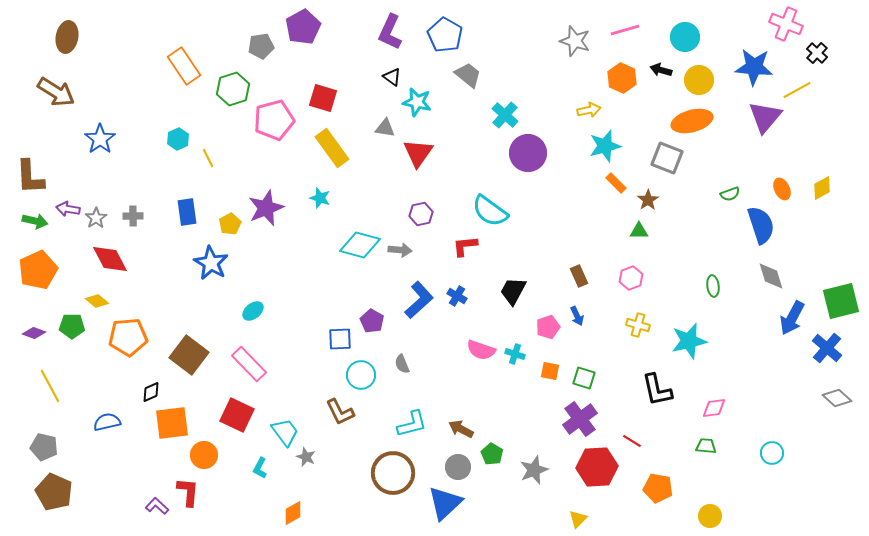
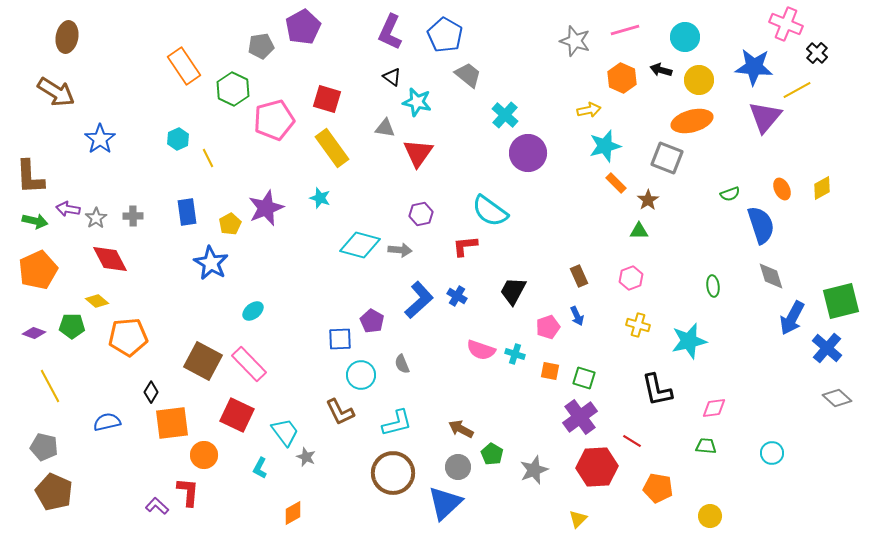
green hexagon at (233, 89): rotated 16 degrees counterclockwise
red square at (323, 98): moved 4 px right, 1 px down
brown square at (189, 355): moved 14 px right, 6 px down; rotated 9 degrees counterclockwise
black diamond at (151, 392): rotated 35 degrees counterclockwise
purple cross at (580, 419): moved 2 px up
cyan L-shape at (412, 424): moved 15 px left, 1 px up
